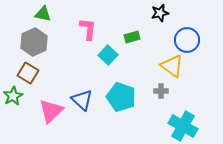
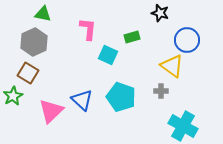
black star: rotated 30 degrees clockwise
cyan square: rotated 18 degrees counterclockwise
